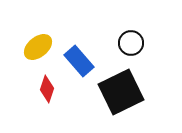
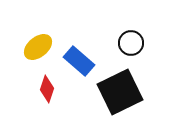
blue rectangle: rotated 8 degrees counterclockwise
black square: moved 1 px left
